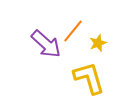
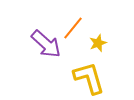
orange line: moved 3 px up
